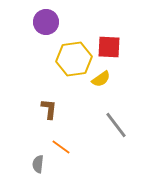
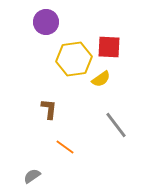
orange line: moved 4 px right
gray semicircle: moved 6 px left, 12 px down; rotated 48 degrees clockwise
